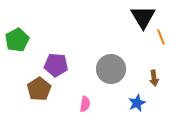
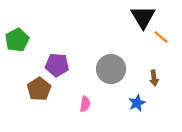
orange line: rotated 28 degrees counterclockwise
purple pentagon: moved 1 px right
